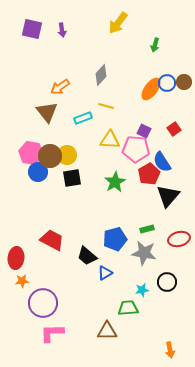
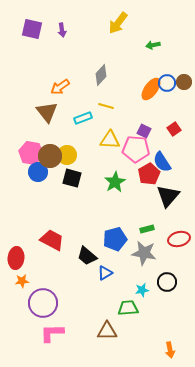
green arrow at (155, 45): moved 2 px left; rotated 64 degrees clockwise
black square at (72, 178): rotated 24 degrees clockwise
